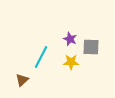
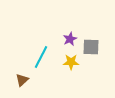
purple star: rotated 24 degrees clockwise
